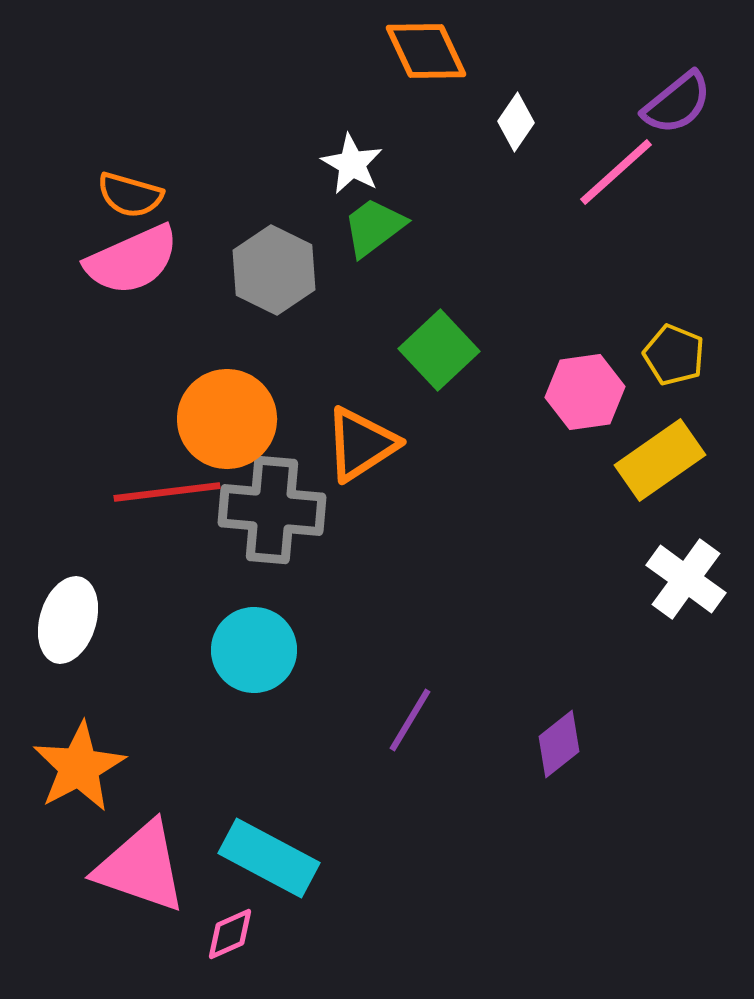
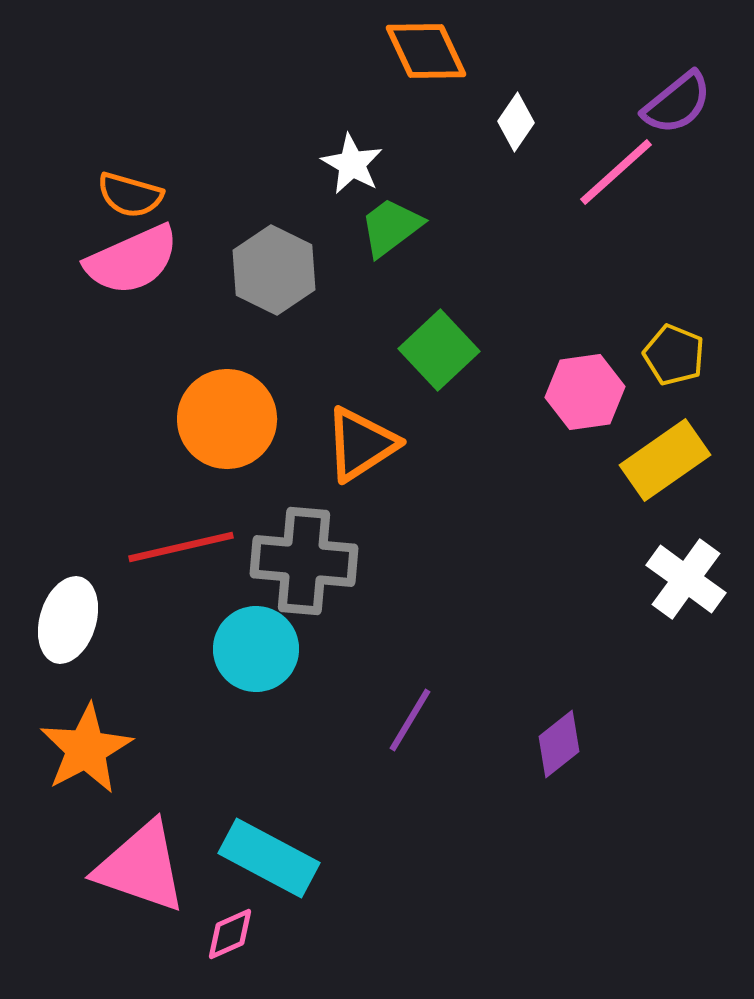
green trapezoid: moved 17 px right
yellow rectangle: moved 5 px right
red line: moved 14 px right, 55 px down; rotated 6 degrees counterclockwise
gray cross: moved 32 px right, 51 px down
cyan circle: moved 2 px right, 1 px up
orange star: moved 7 px right, 18 px up
